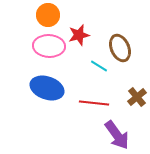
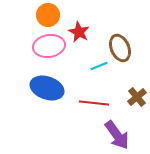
red star: moved 3 px up; rotated 30 degrees counterclockwise
pink ellipse: rotated 12 degrees counterclockwise
cyan line: rotated 54 degrees counterclockwise
